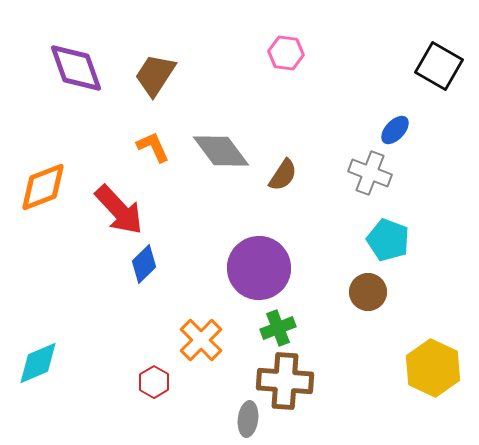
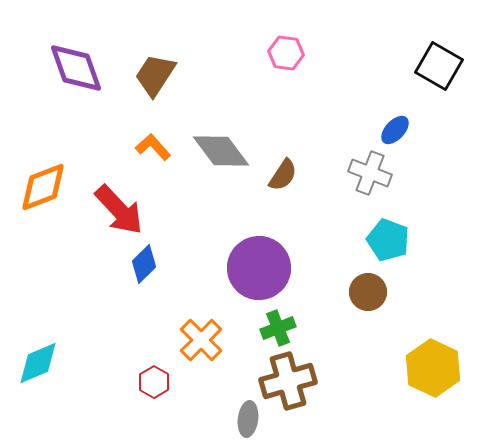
orange L-shape: rotated 18 degrees counterclockwise
brown cross: moved 3 px right; rotated 20 degrees counterclockwise
